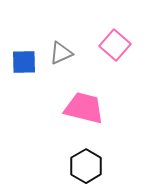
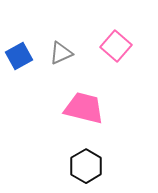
pink square: moved 1 px right, 1 px down
blue square: moved 5 px left, 6 px up; rotated 28 degrees counterclockwise
